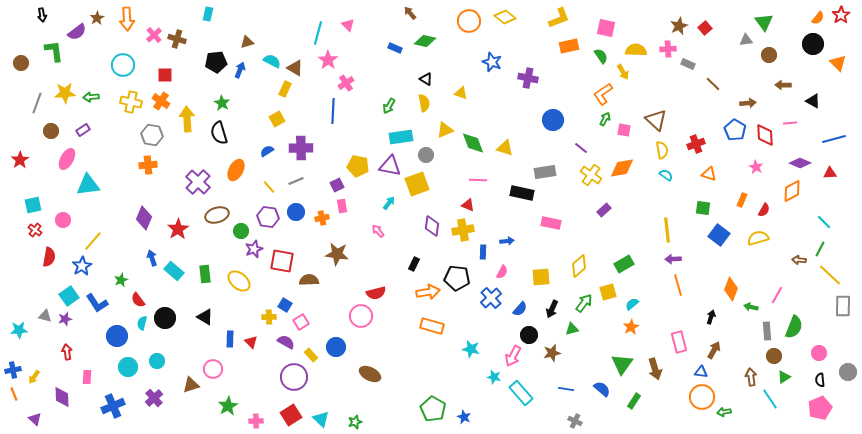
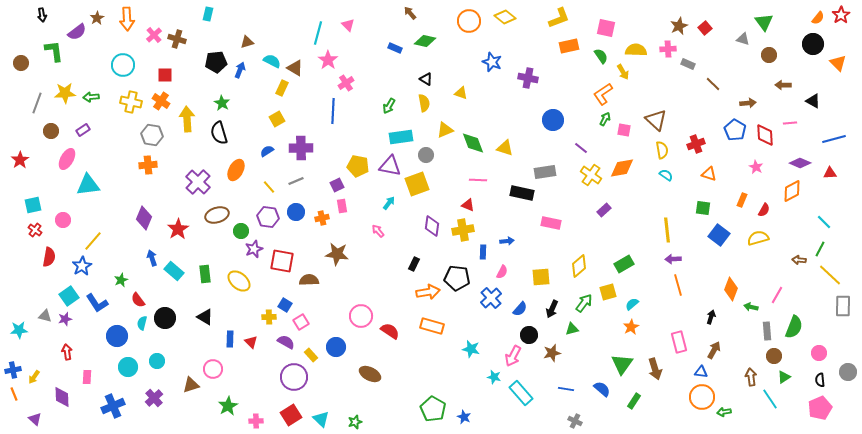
gray triangle at (746, 40): moved 3 px left, 1 px up; rotated 24 degrees clockwise
yellow rectangle at (285, 89): moved 3 px left, 1 px up
red semicircle at (376, 293): moved 14 px right, 38 px down; rotated 132 degrees counterclockwise
